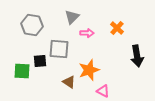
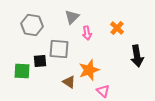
pink arrow: rotated 80 degrees clockwise
pink triangle: rotated 16 degrees clockwise
